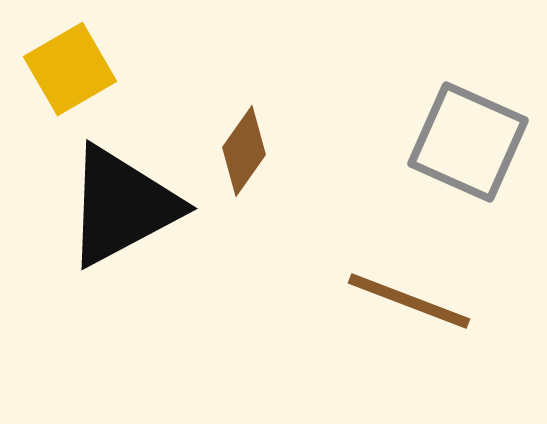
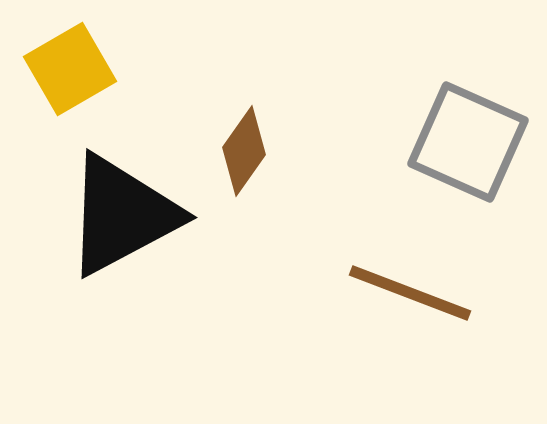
black triangle: moved 9 px down
brown line: moved 1 px right, 8 px up
